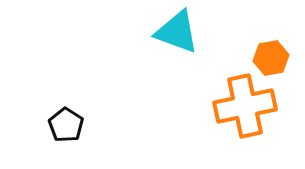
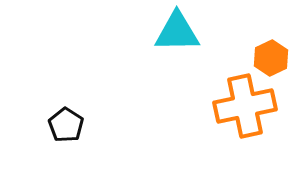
cyan triangle: rotated 21 degrees counterclockwise
orange hexagon: rotated 16 degrees counterclockwise
